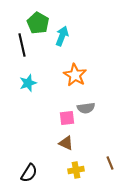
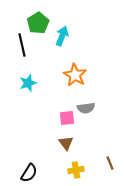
green pentagon: rotated 10 degrees clockwise
brown triangle: rotated 28 degrees clockwise
